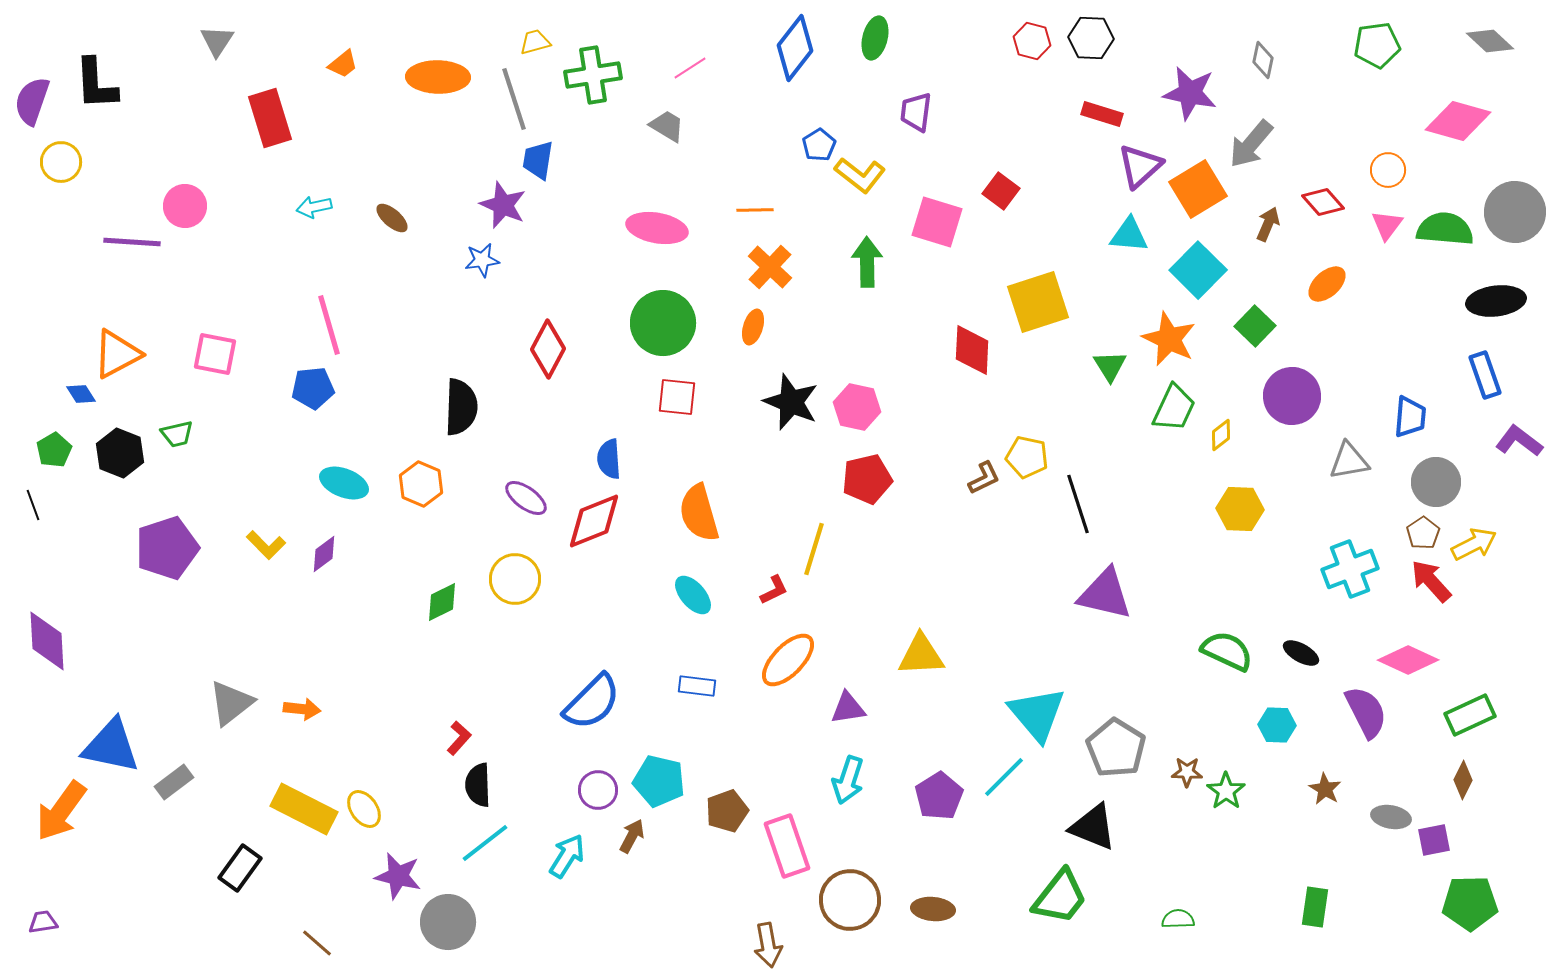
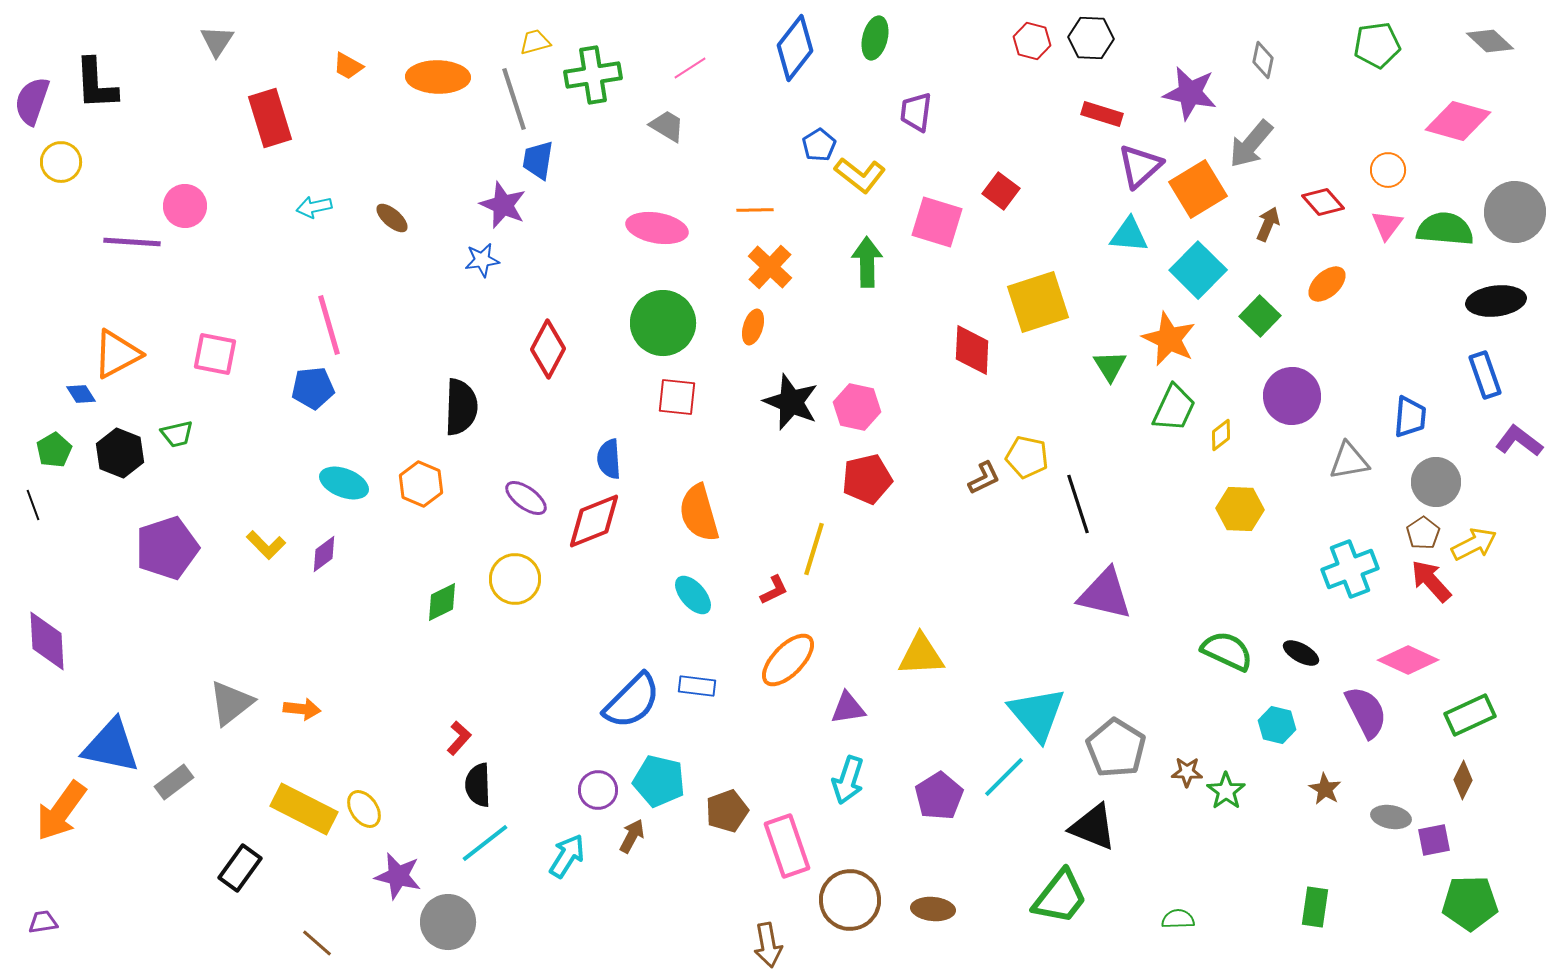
orange trapezoid at (343, 64): moved 5 px right, 2 px down; rotated 68 degrees clockwise
green square at (1255, 326): moved 5 px right, 10 px up
blue semicircle at (592, 702): moved 40 px right, 1 px up
cyan hexagon at (1277, 725): rotated 12 degrees clockwise
